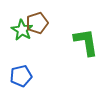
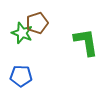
green star: moved 3 px down; rotated 10 degrees counterclockwise
blue pentagon: rotated 15 degrees clockwise
